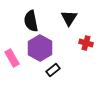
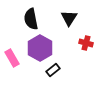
black semicircle: moved 2 px up
